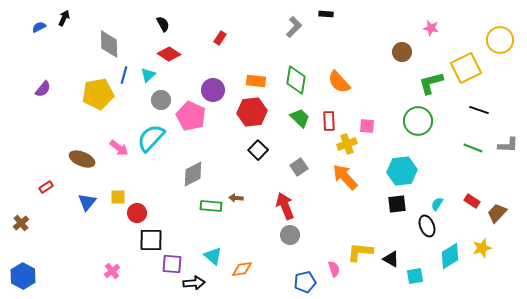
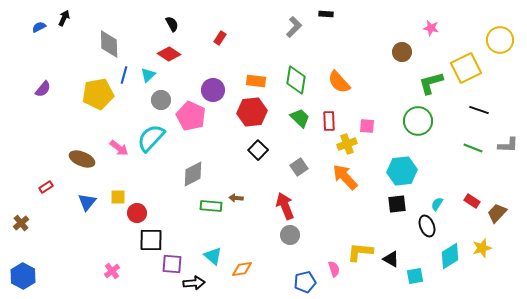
black semicircle at (163, 24): moved 9 px right
